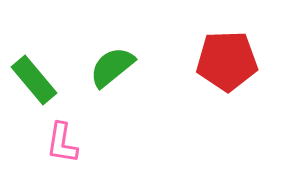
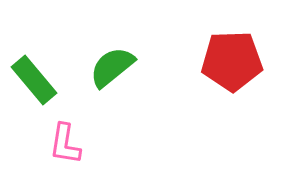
red pentagon: moved 5 px right
pink L-shape: moved 3 px right, 1 px down
